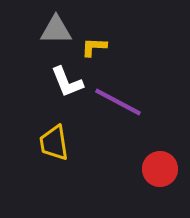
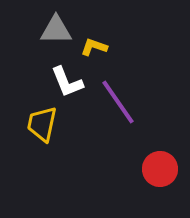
yellow L-shape: rotated 16 degrees clockwise
purple line: rotated 27 degrees clockwise
yellow trapezoid: moved 12 px left, 19 px up; rotated 21 degrees clockwise
